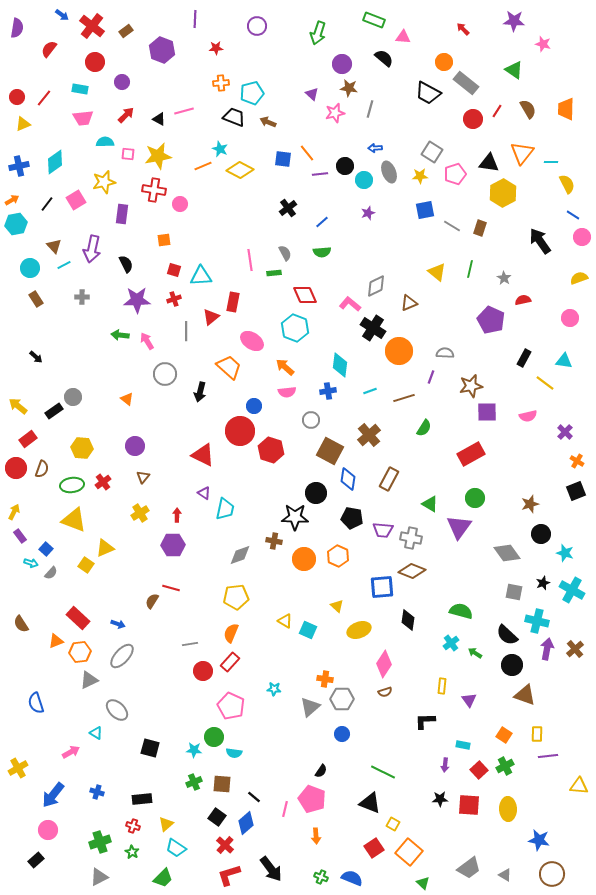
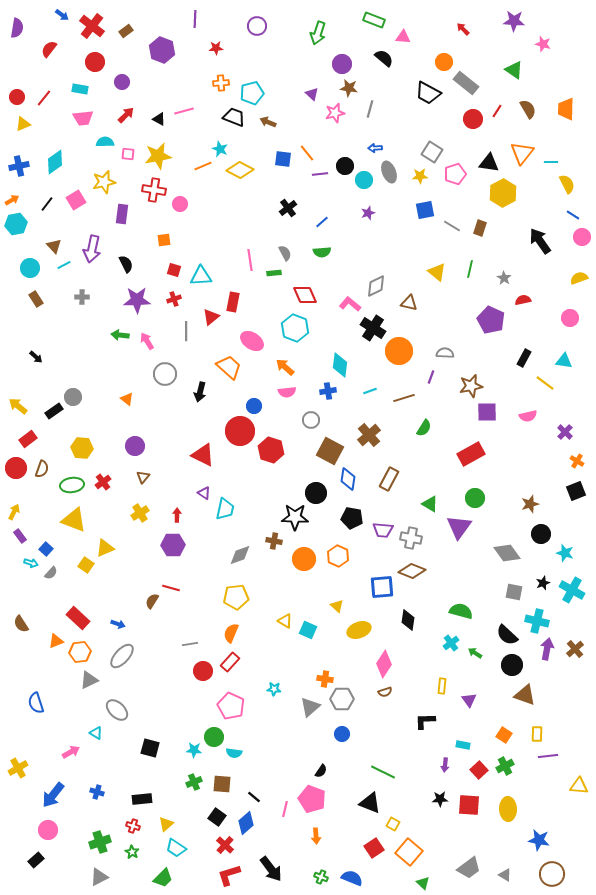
brown triangle at (409, 303): rotated 36 degrees clockwise
